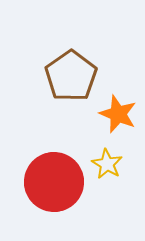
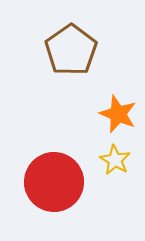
brown pentagon: moved 26 px up
yellow star: moved 8 px right, 4 px up
